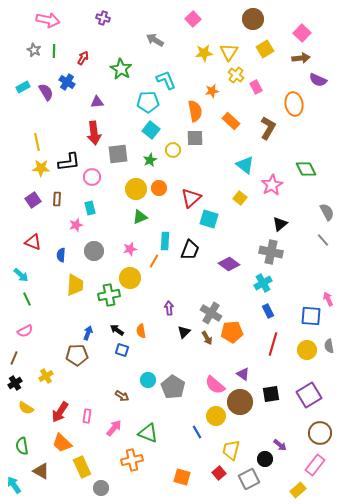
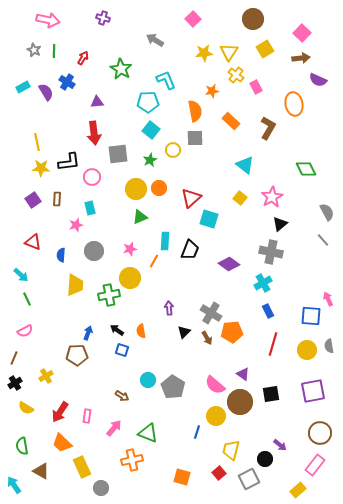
pink star at (272, 185): moved 12 px down
purple square at (309, 395): moved 4 px right, 4 px up; rotated 20 degrees clockwise
blue line at (197, 432): rotated 48 degrees clockwise
